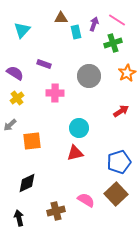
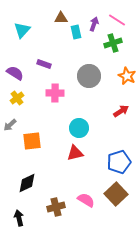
orange star: moved 3 px down; rotated 18 degrees counterclockwise
brown cross: moved 4 px up
